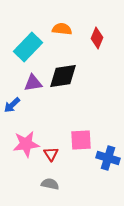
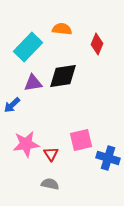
red diamond: moved 6 px down
pink square: rotated 10 degrees counterclockwise
